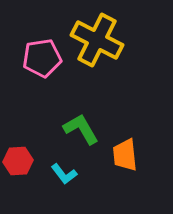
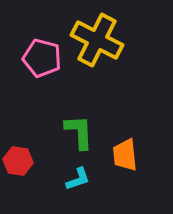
pink pentagon: rotated 24 degrees clockwise
green L-shape: moved 2 px left, 3 px down; rotated 27 degrees clockwise
red hexagon: rotated 12 degrees clockwise
cyan L-shape: moved 14 px right, 5 px down; rotated 72 degrees counterclockwise
